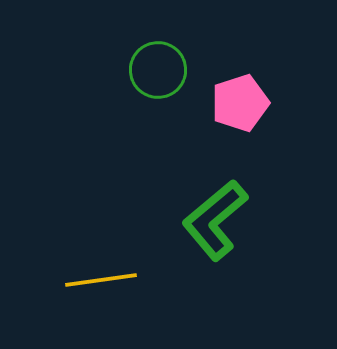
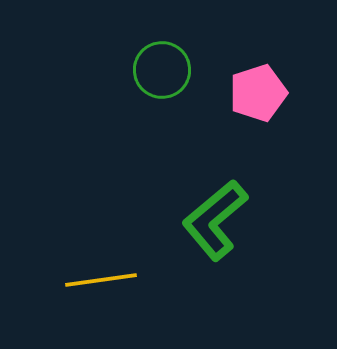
green circle: moved 4 px right
pink pentagon: moved 18 px right, 10 px up
